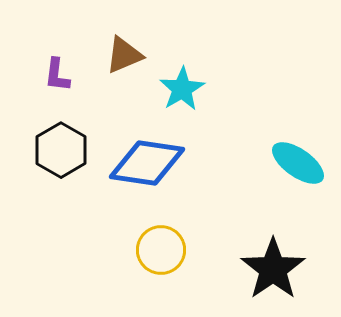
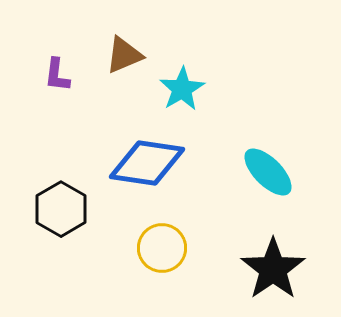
black hexagon: moved 59 px down
cyan ellipse: moved 30 px left, 9 px down; rotated 10 degrees clockwise
yellow circle: moved 1 px right, 2 px up
